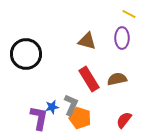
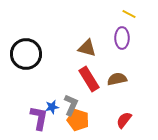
brown triangle: moved 7 px down
orange pentagon: moved 2 px left, 2 px down
